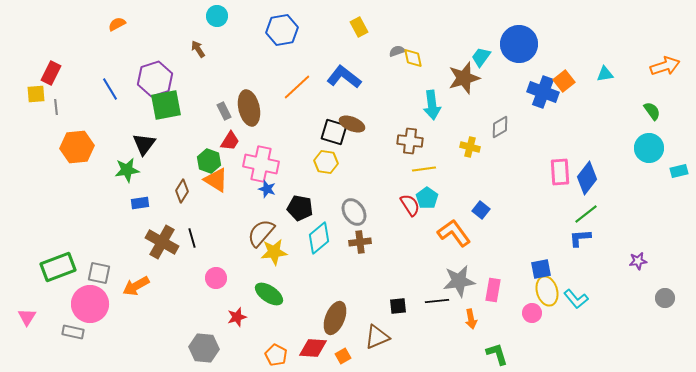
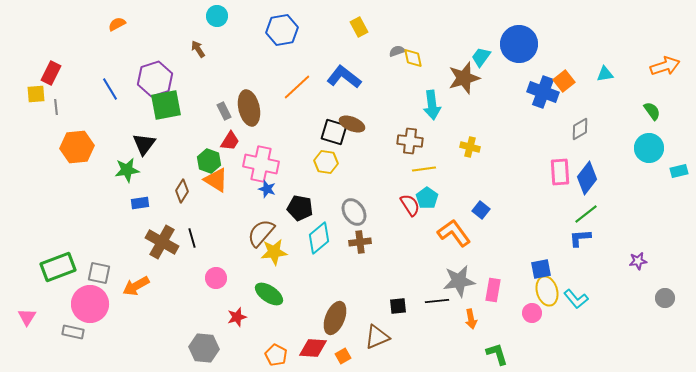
gray diamond at (500, 127): moved 80 px right, 2 px down
